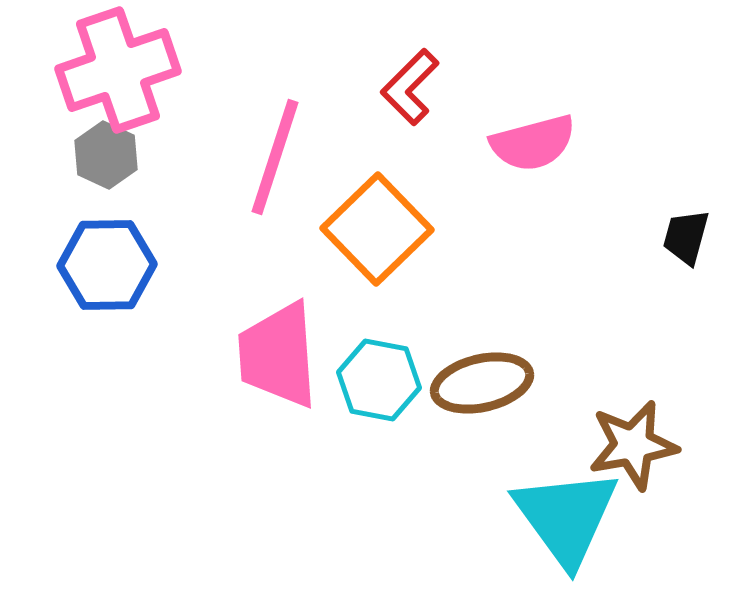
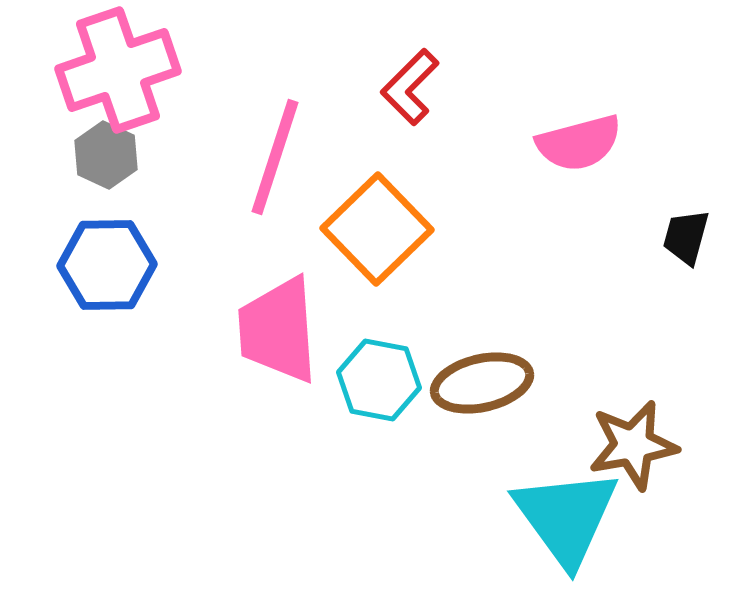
pink semicircle: moved 46 px right
pink trapezoid: moved 25 px up
